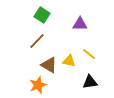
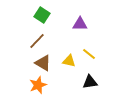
brown triangle: moved 6 px left, 2 px up
